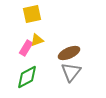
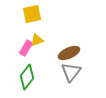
green diamond: rotated 25 degrees counterclockwise
